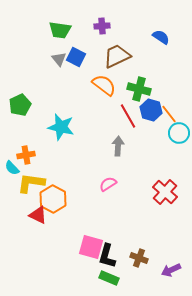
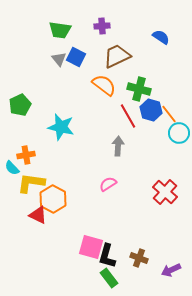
green rectangle: rotated 30 degrees clockwise
